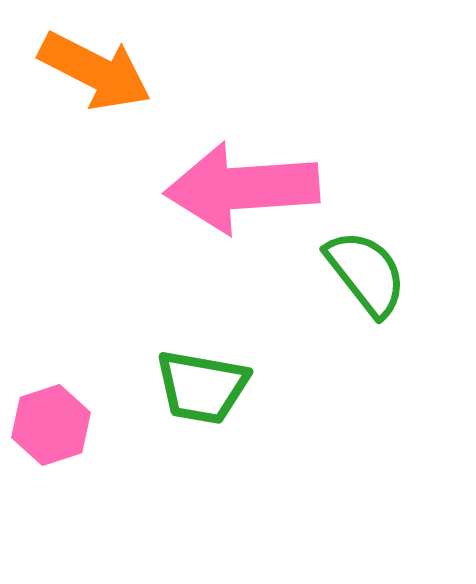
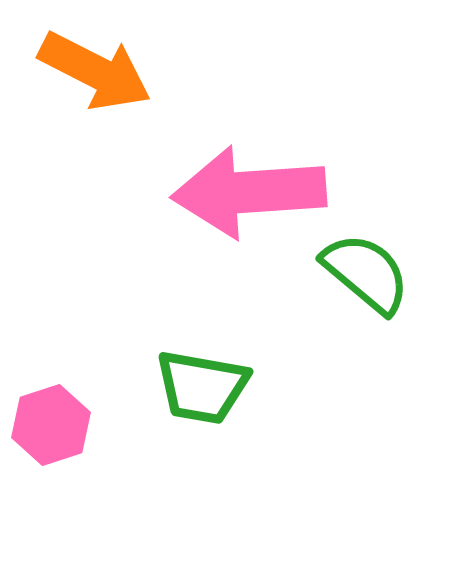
pink arrow: moved 7 px right, 4 px down
green semicircle: rotated 12 degrees counterclockwise
